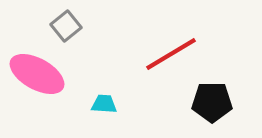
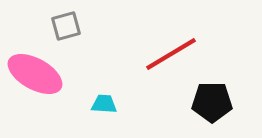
gray square: rotated 24 degrees clockwise
pink ellipse: moved 2 px left
